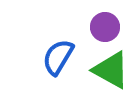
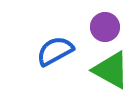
blue semicircle: moved 3 px left, 6 px up; rotated 30 degrees clockwise
